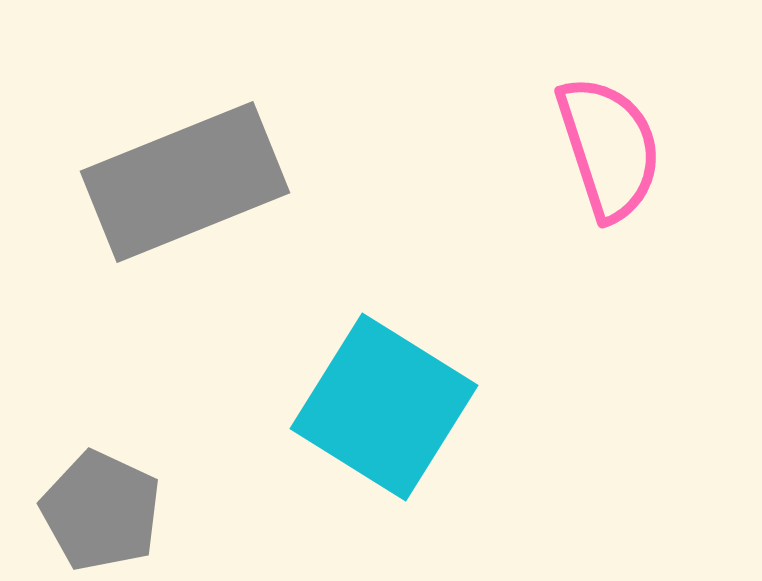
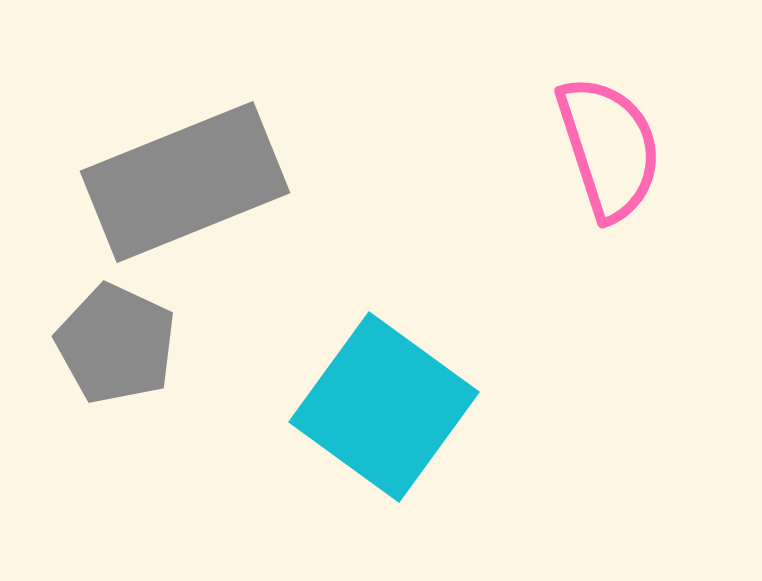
cyan square: rotated 4 degrees clockwise
gray pentagon: moved 15 px right, 167 px up
